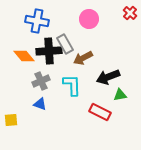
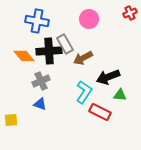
red cross: rotated 24 degrees clockwise
cyan L-shape: moved 12 px right, 7 px down; rotated 35 degrees clockwise
green triangle: rotated 16 degrees clockwise
